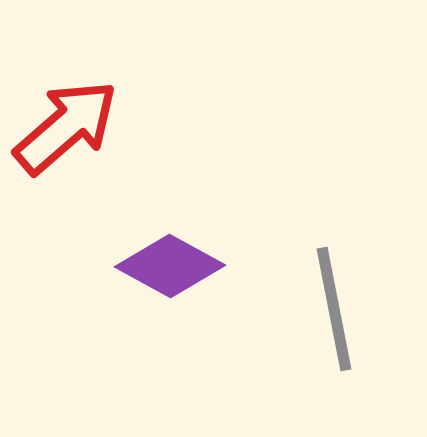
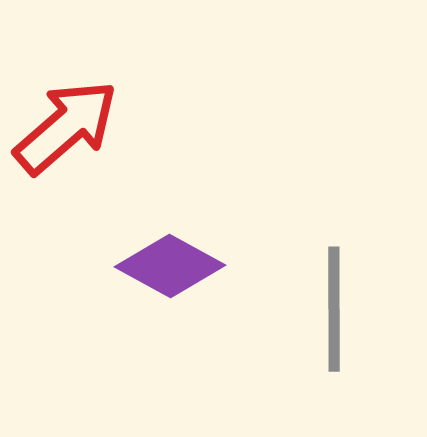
gray line: rotated 11 degrees clockwise
